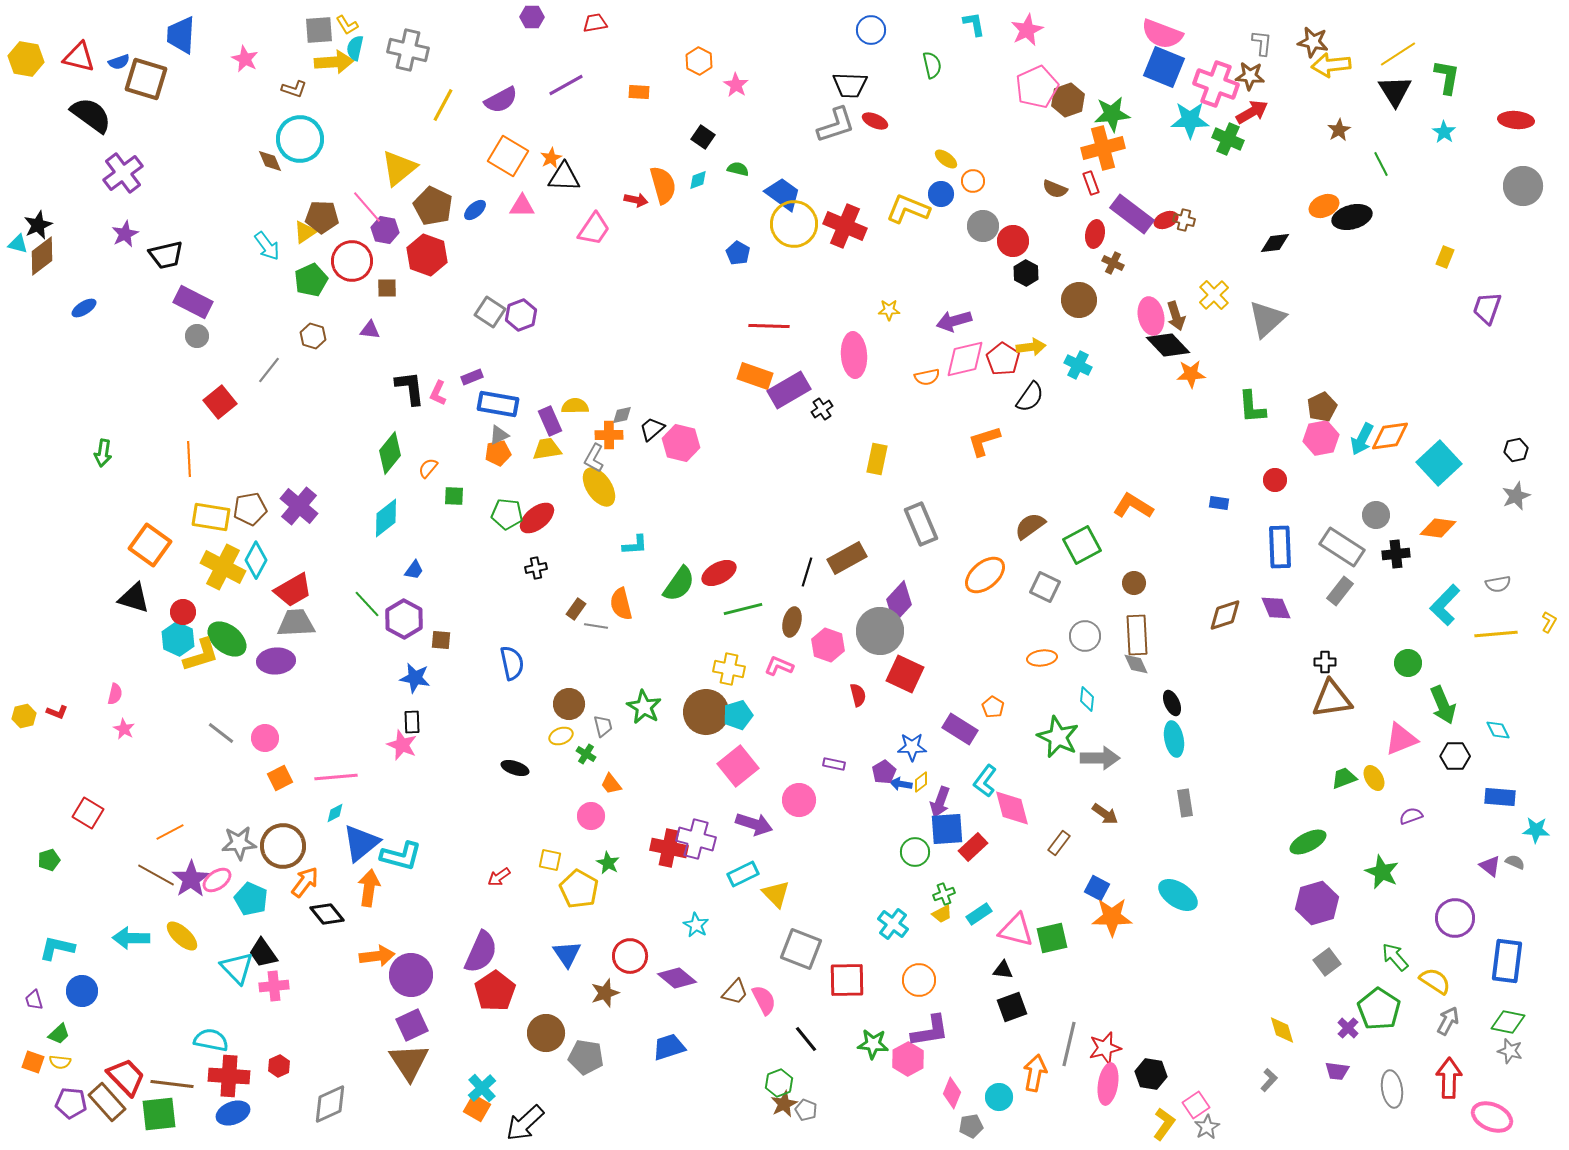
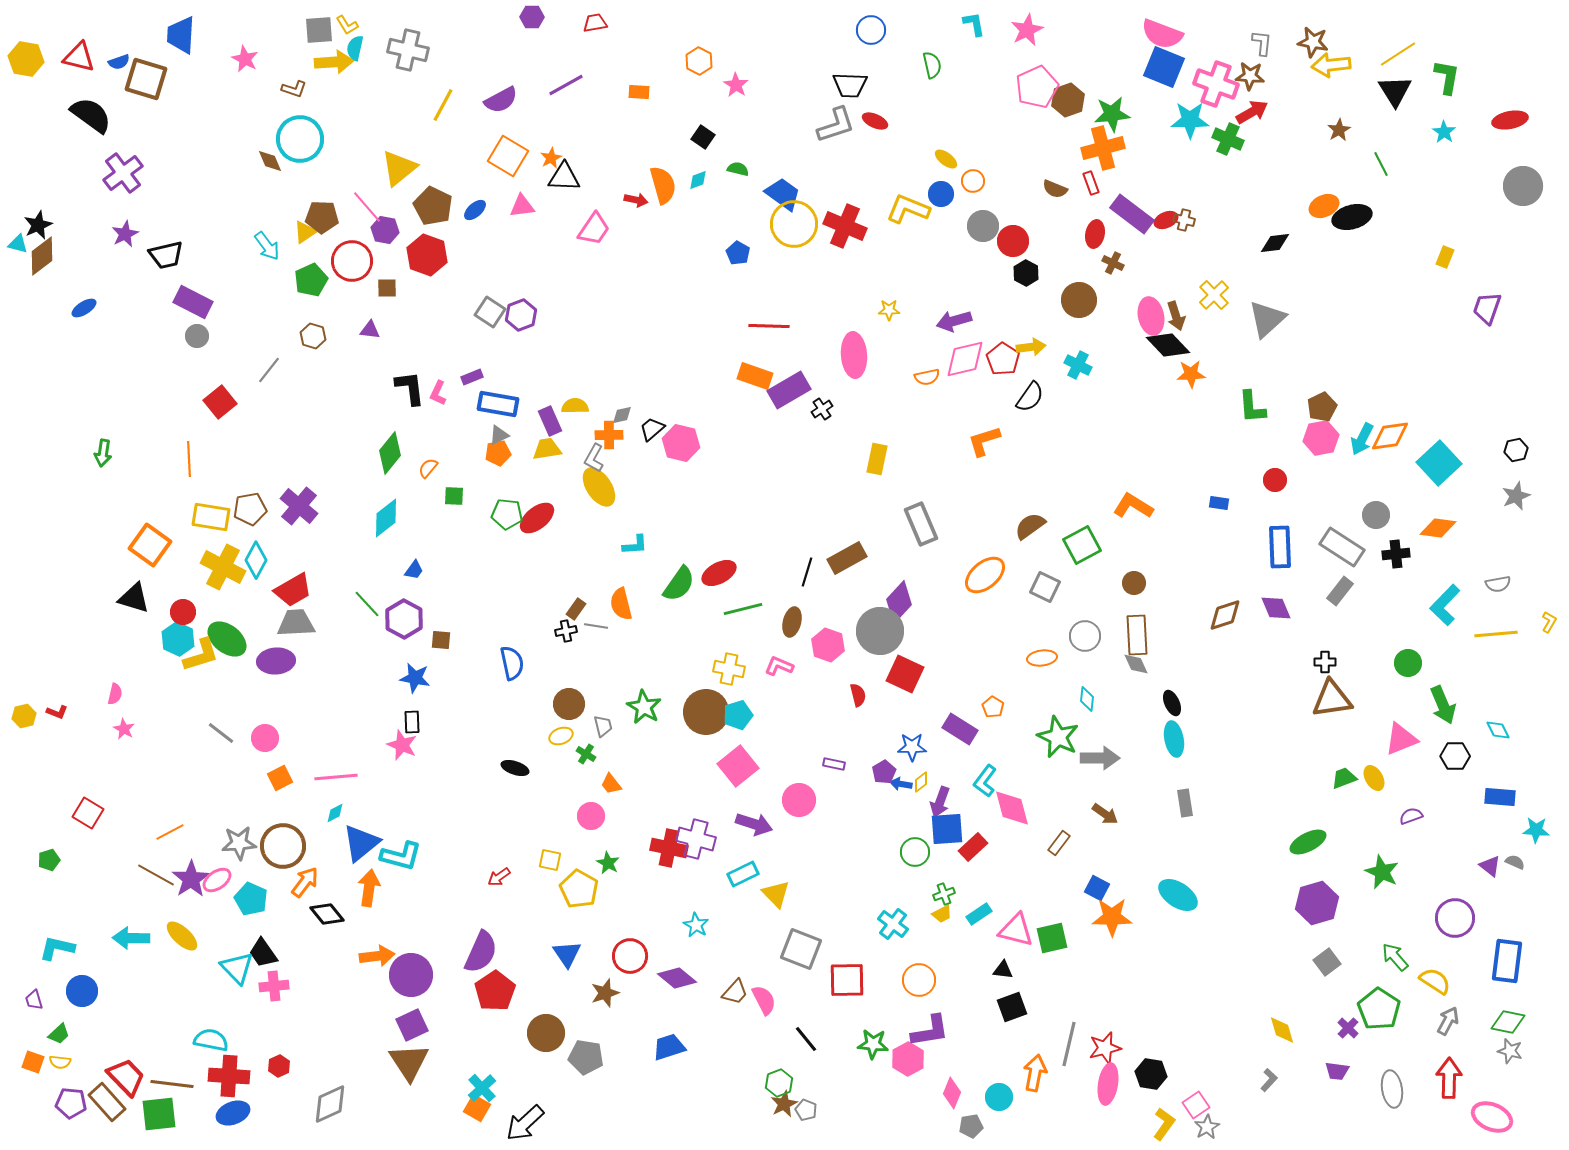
red ellipse at (1516, 120): moved 6 px left; rotated 16 degrees counterclockwise
pink triangle at (522, 206): rotated 8 degrees counterclockwise
black cross at (536, 568): moved 30 px right, 63 px down
